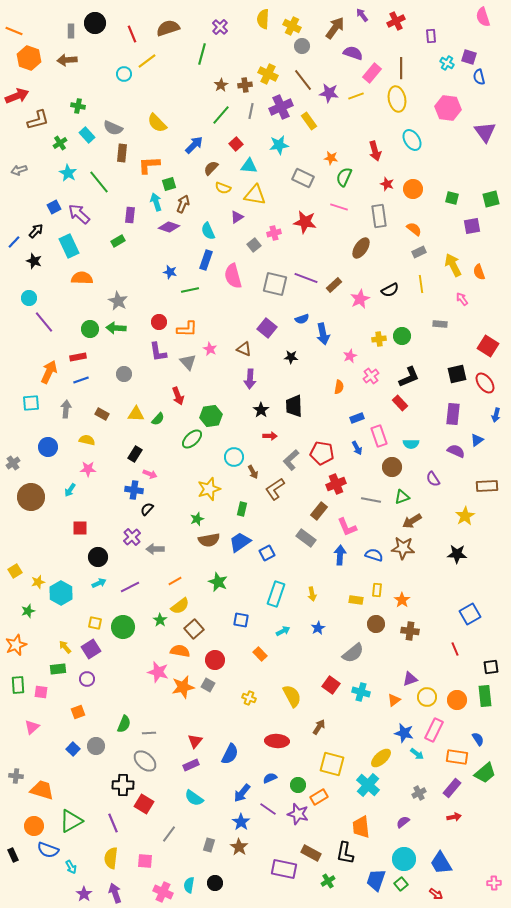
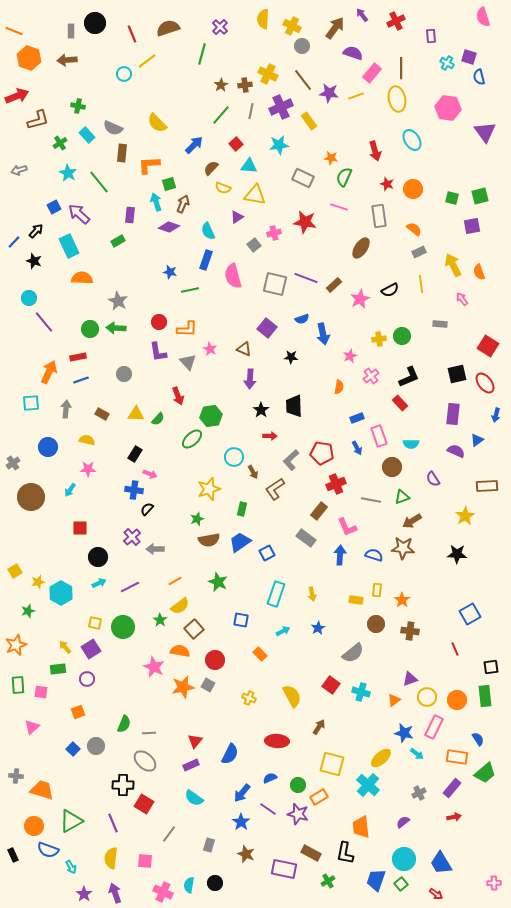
green square at (491, 199): moved 11 px left, 3 px up
pink star at (158, 672): moved 4 px left, 5 px up; rotated 10 degrees clockwise
pink rectangle at (434, 730): moved 3 px up
brown star at (239, 847): moved 7 px right, 7 px down; rotated 12 degrees counterclockwise
